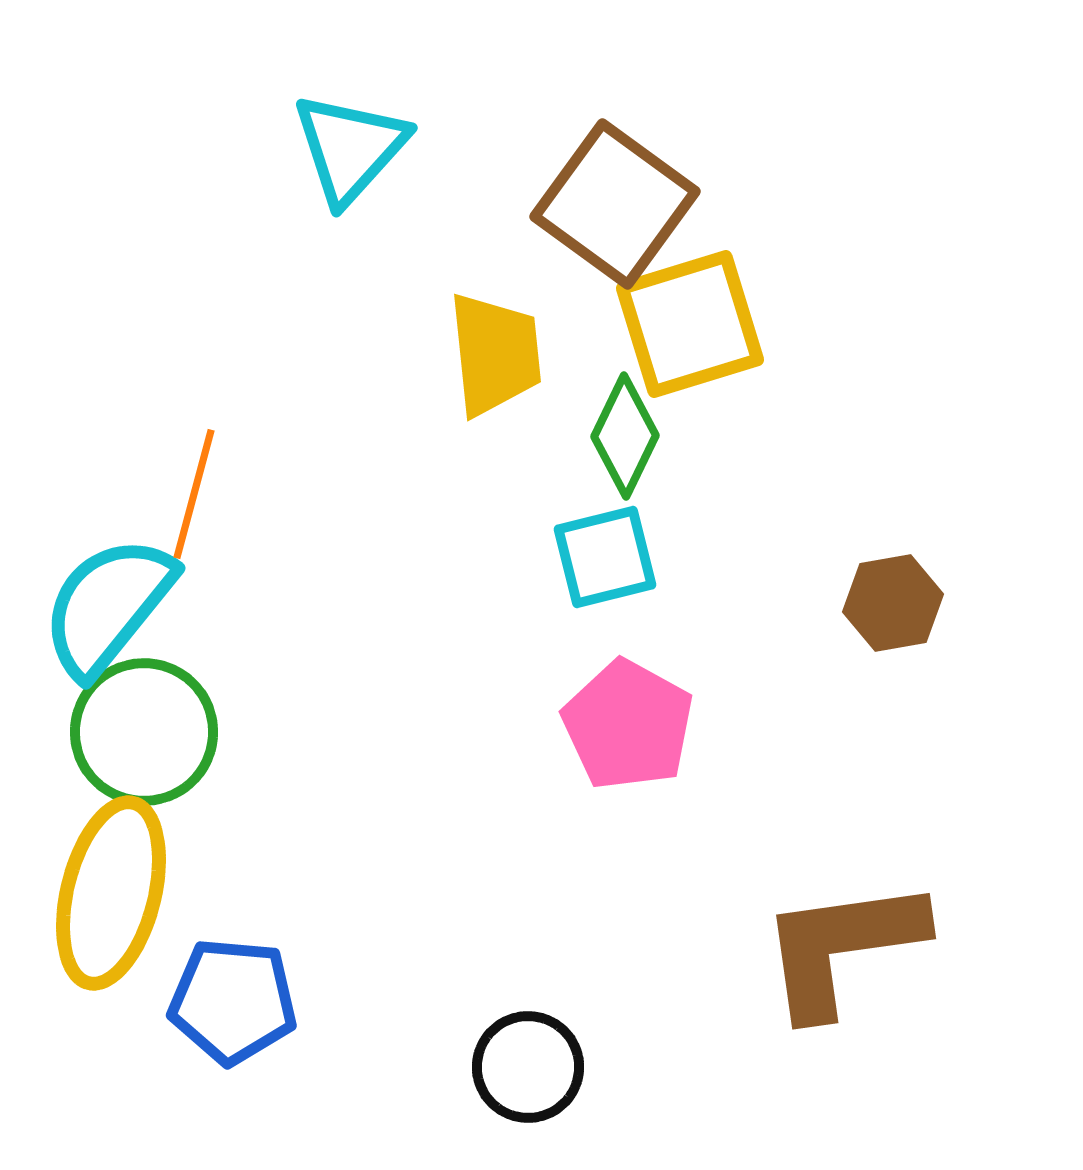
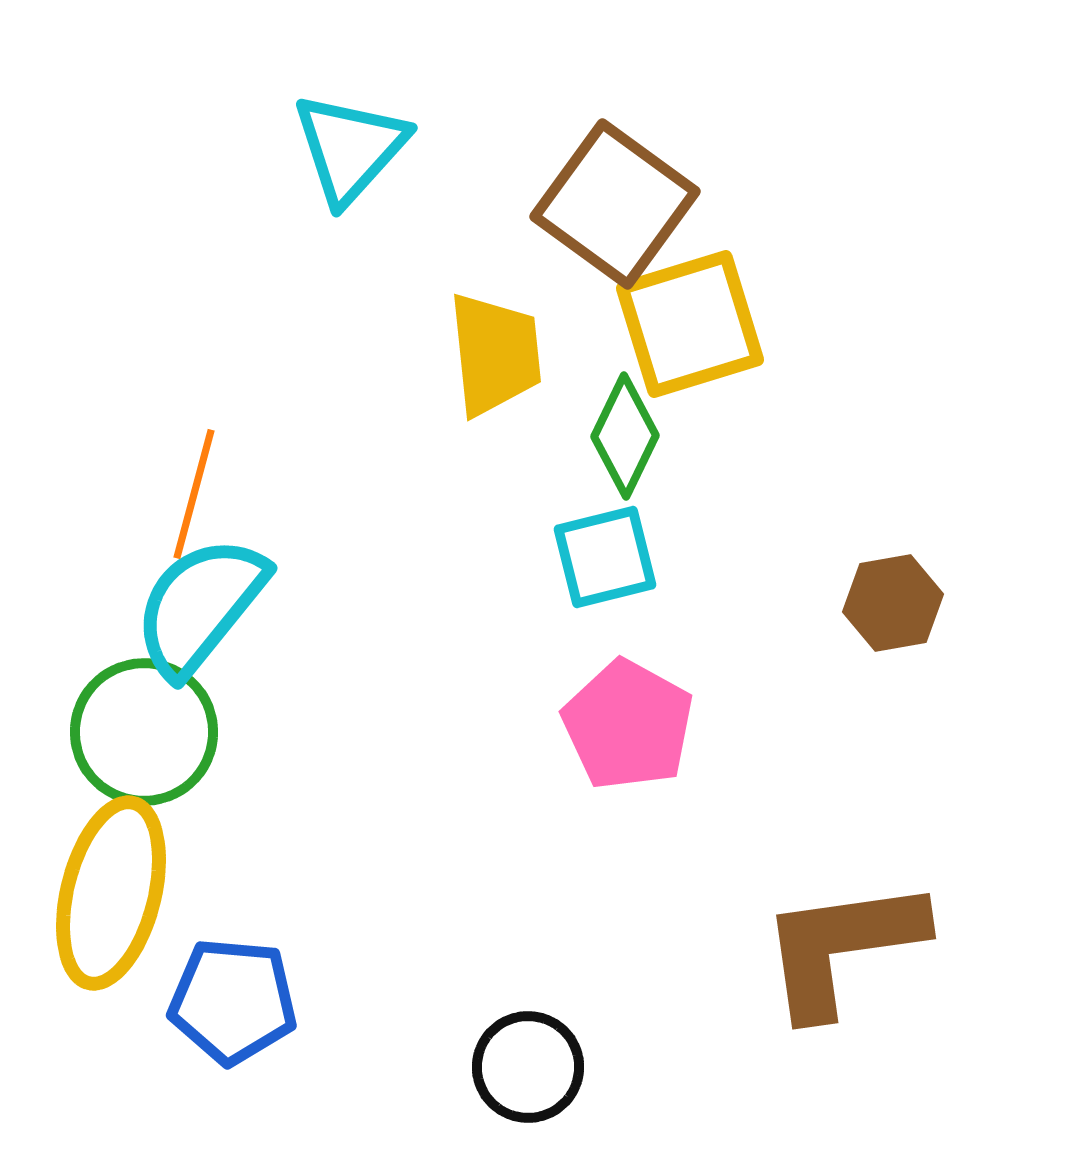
cyan semicircle: moved 92 px right
